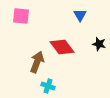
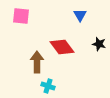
brown arrow: rotated 20 degrees counterclockwise
